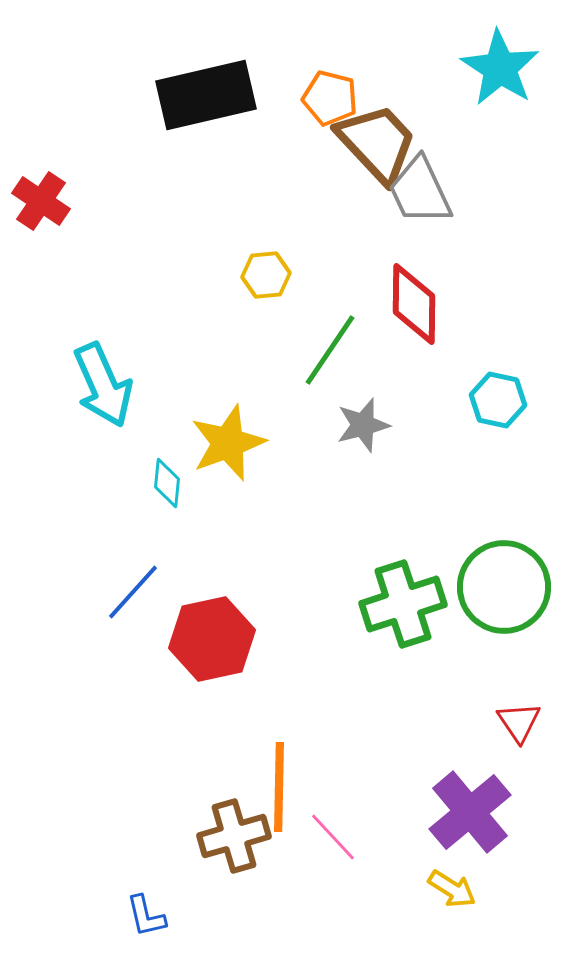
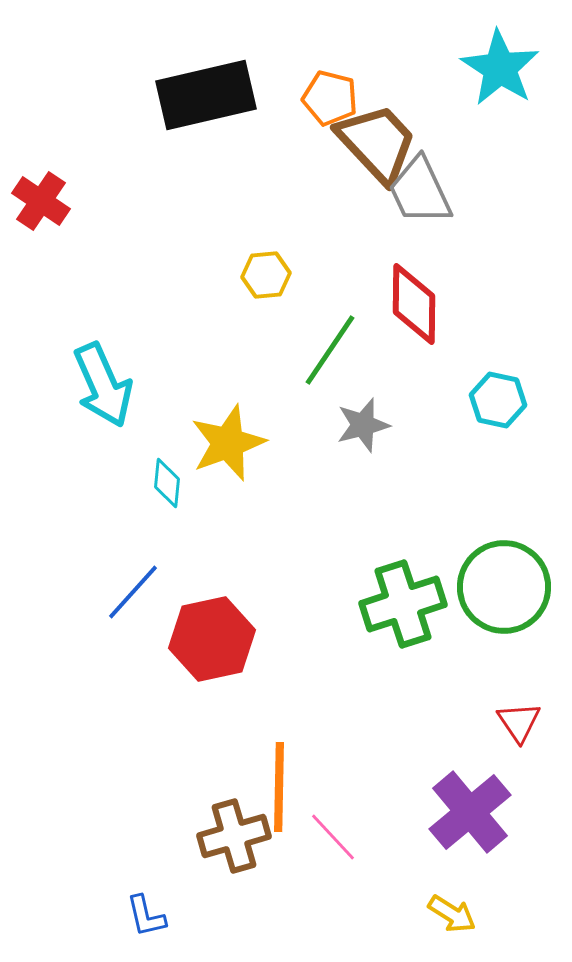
yellow arrow: moved 25 px down
